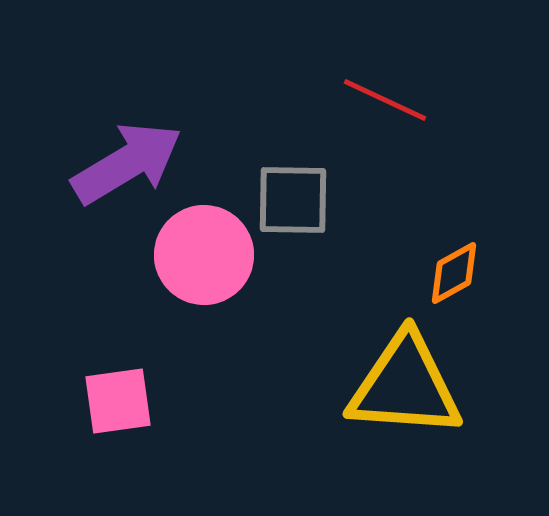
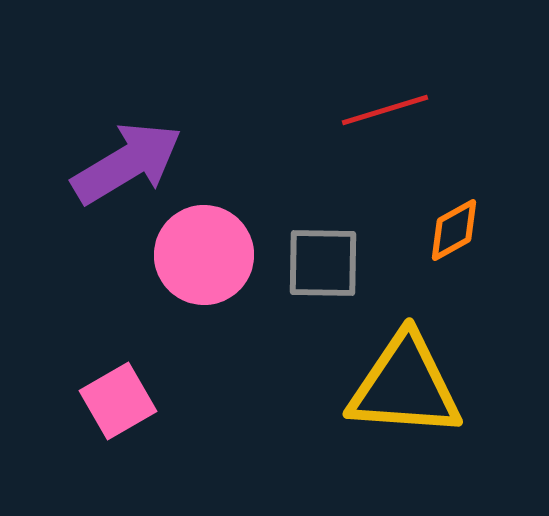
red line: moved 10 px down; rotated 42 degrees counterclockwise
gray square: moved 30 px right, 63 px down
orange diamond: moved 43 px up
pink square: rotated 22 degrees counterclockwise
